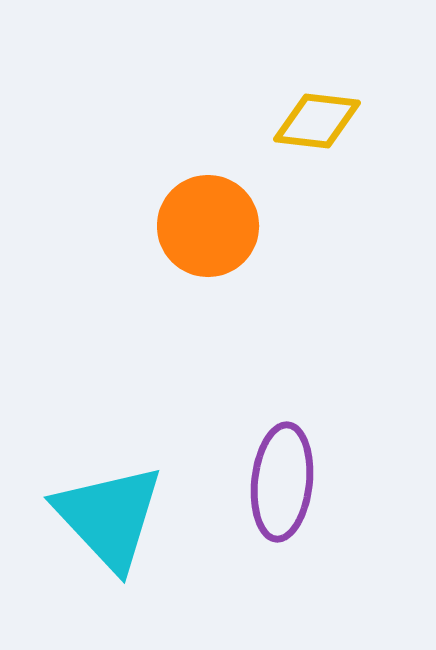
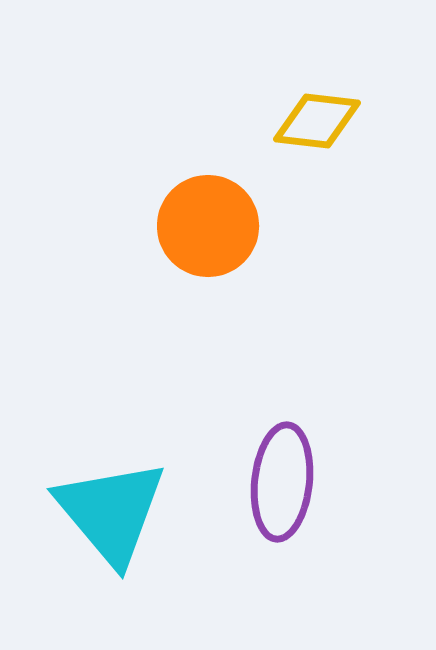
cyan triangle: moved 2 px right, 5 px up; rotated 3 degrees clockwise
